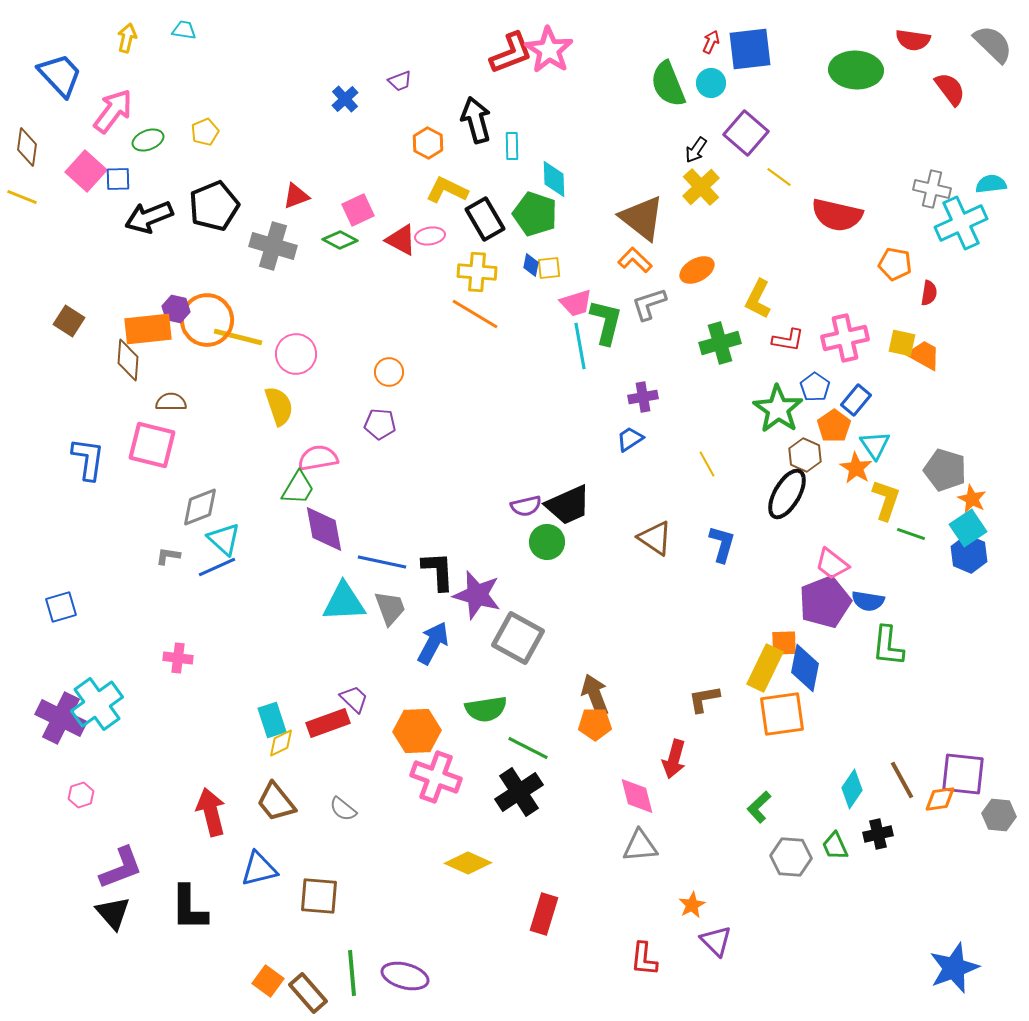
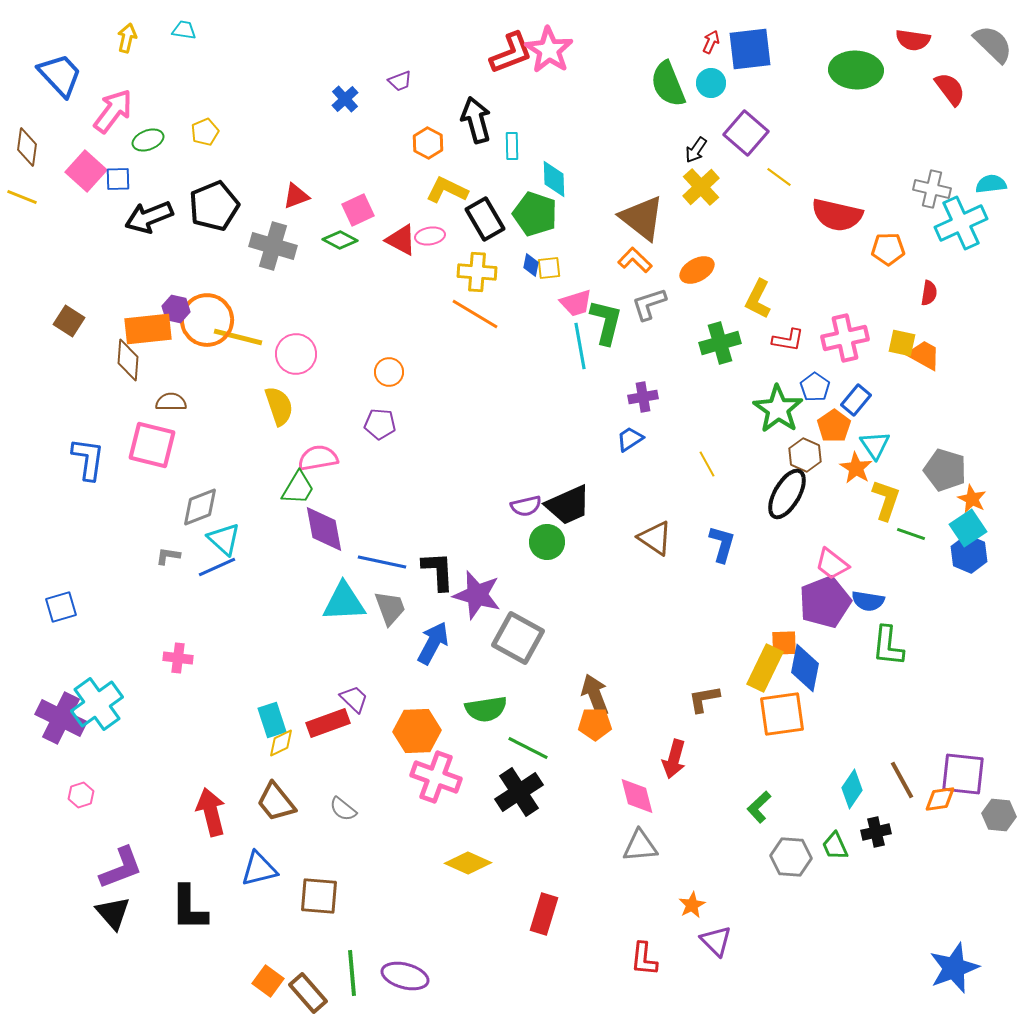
orange pentagon at (895, 264): moved 7 px left, 15 px up; rotated 12 degrees counterclockwise
black cross at (878, 834): moved 2 px left, 2 px up
